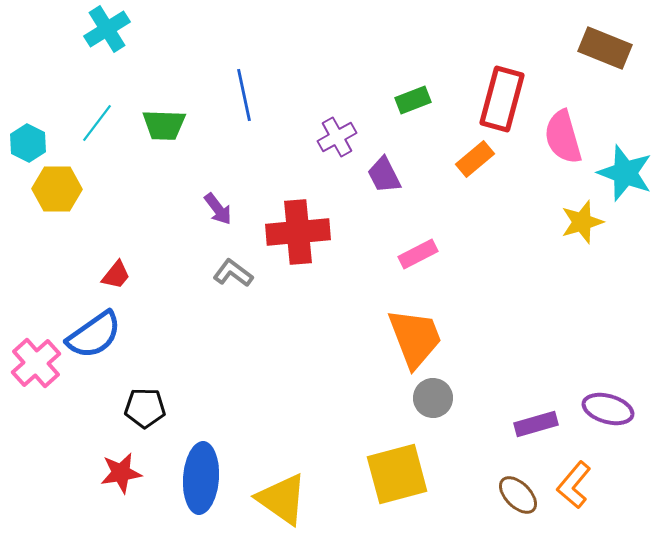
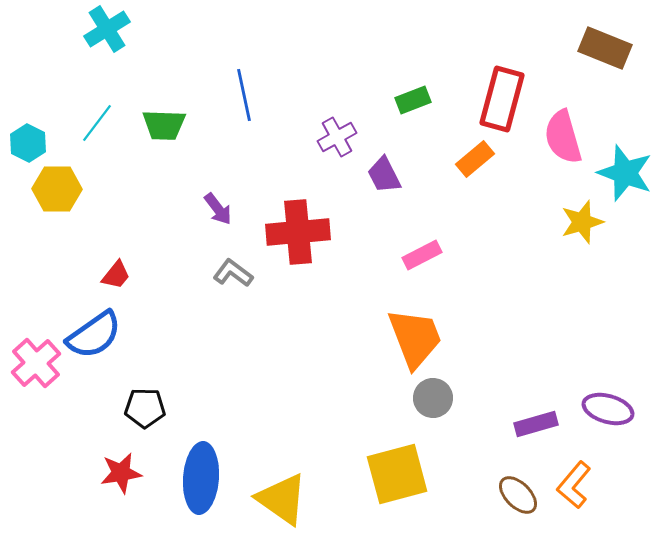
pink rectangle: moved 4 px right, 1 px down
